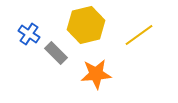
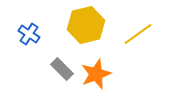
yellow line: moved 1 px left, 1 px up
gray rectangle: moved 6 px right, 16 px down
orange star: rotated 16 degrees counterclockwise
